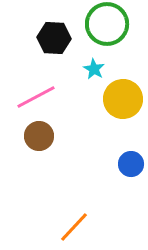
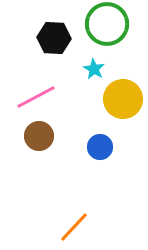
blue circle: moved 31 px left, 17 px up
